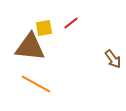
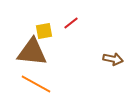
yellow square: moved 3 px down
brown triangle: moved 2 px right, 5 px down
brown arrow: rotated 42 degrees counterclockwise
